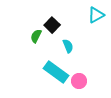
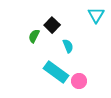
cyan triangle: rotated 30 degrees counterclockwise
green semicircle: moved 2 px left
